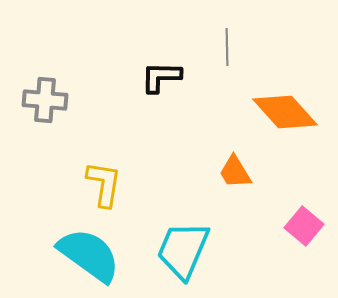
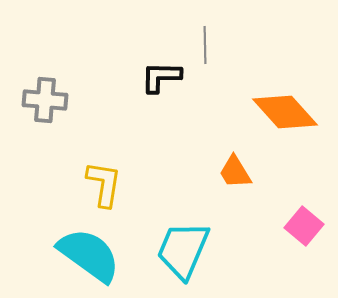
gray line: moved 22 px left, 2 px up
